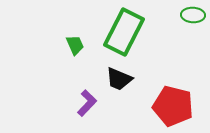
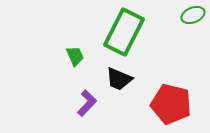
green ellipse: rotated 25 degrees counterclockwise
green trapezoid: moved 11 px down
red pentagon: moved 2 px left, 2 px up
